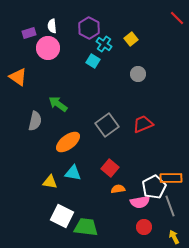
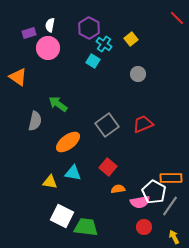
white semicircle: moved 2 px left, 1 px up; rotated 16 degrees clockwise
red square: moved 2 px left, 1 px up
white pentagon: moved 5 px down; rotated 15 degrees counterclockwise
gray line: rotated 55 degrees clockwise
